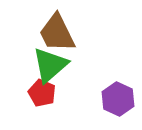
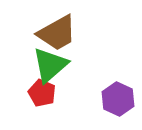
brown trapezoid: rotated 93 degrees counterclockwise
